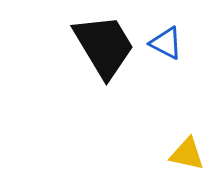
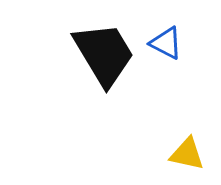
black trapezoid: moved 8 px down
